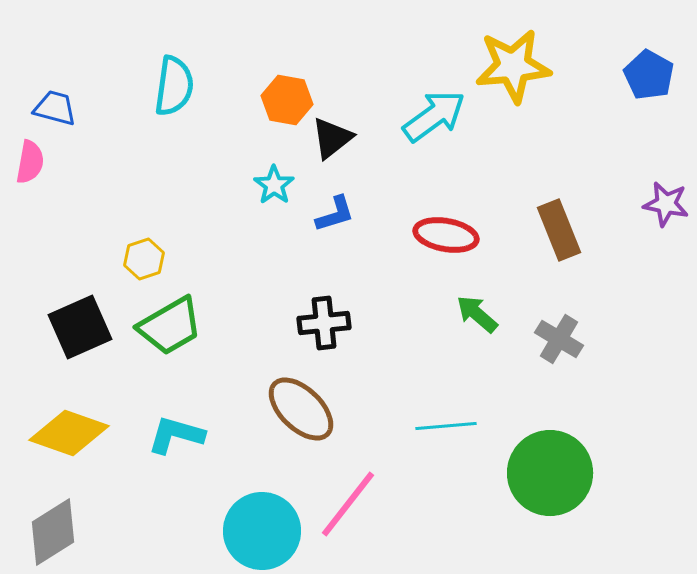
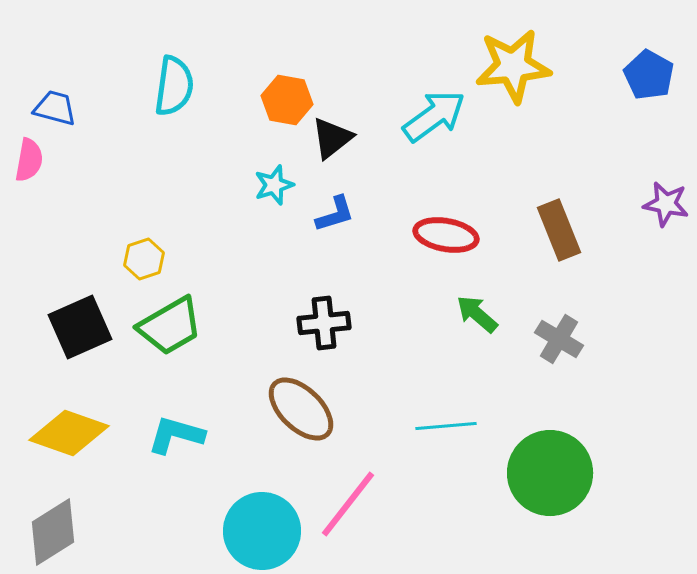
pink semicircle: moved 1 px left, 2 px up
cyan star: rotated 18 degrees clockwise
